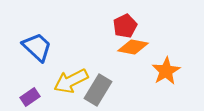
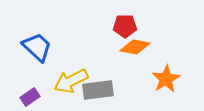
red pentagon: rotated 25 degrees clockwise
orange diamond: moved 2 px right
orange star: moved 8 px down
gray rectangle: rotated 52 degrees clockwise
